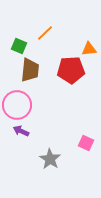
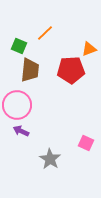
orange triangle: rotated 14 degrees counterclockwise
